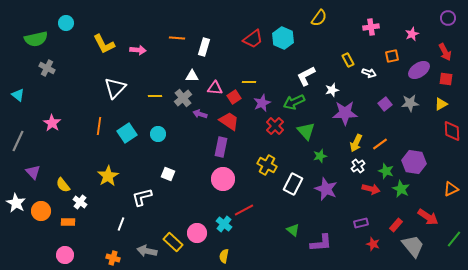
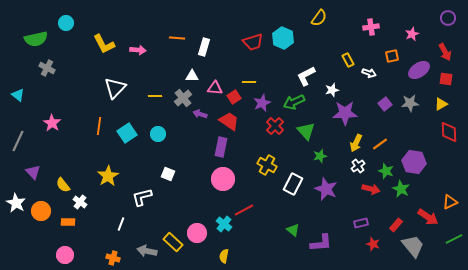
red trapezoid at (253, 39): moved 3 px down; rotated 20 degrees clockwise
red diamond at (452, 131): moved 3 px left, 1 px down
orange triangle at (451, 189): moved 1 px left, 13 px down
green line at (454, 239): rotated 24 degrees clockwise
